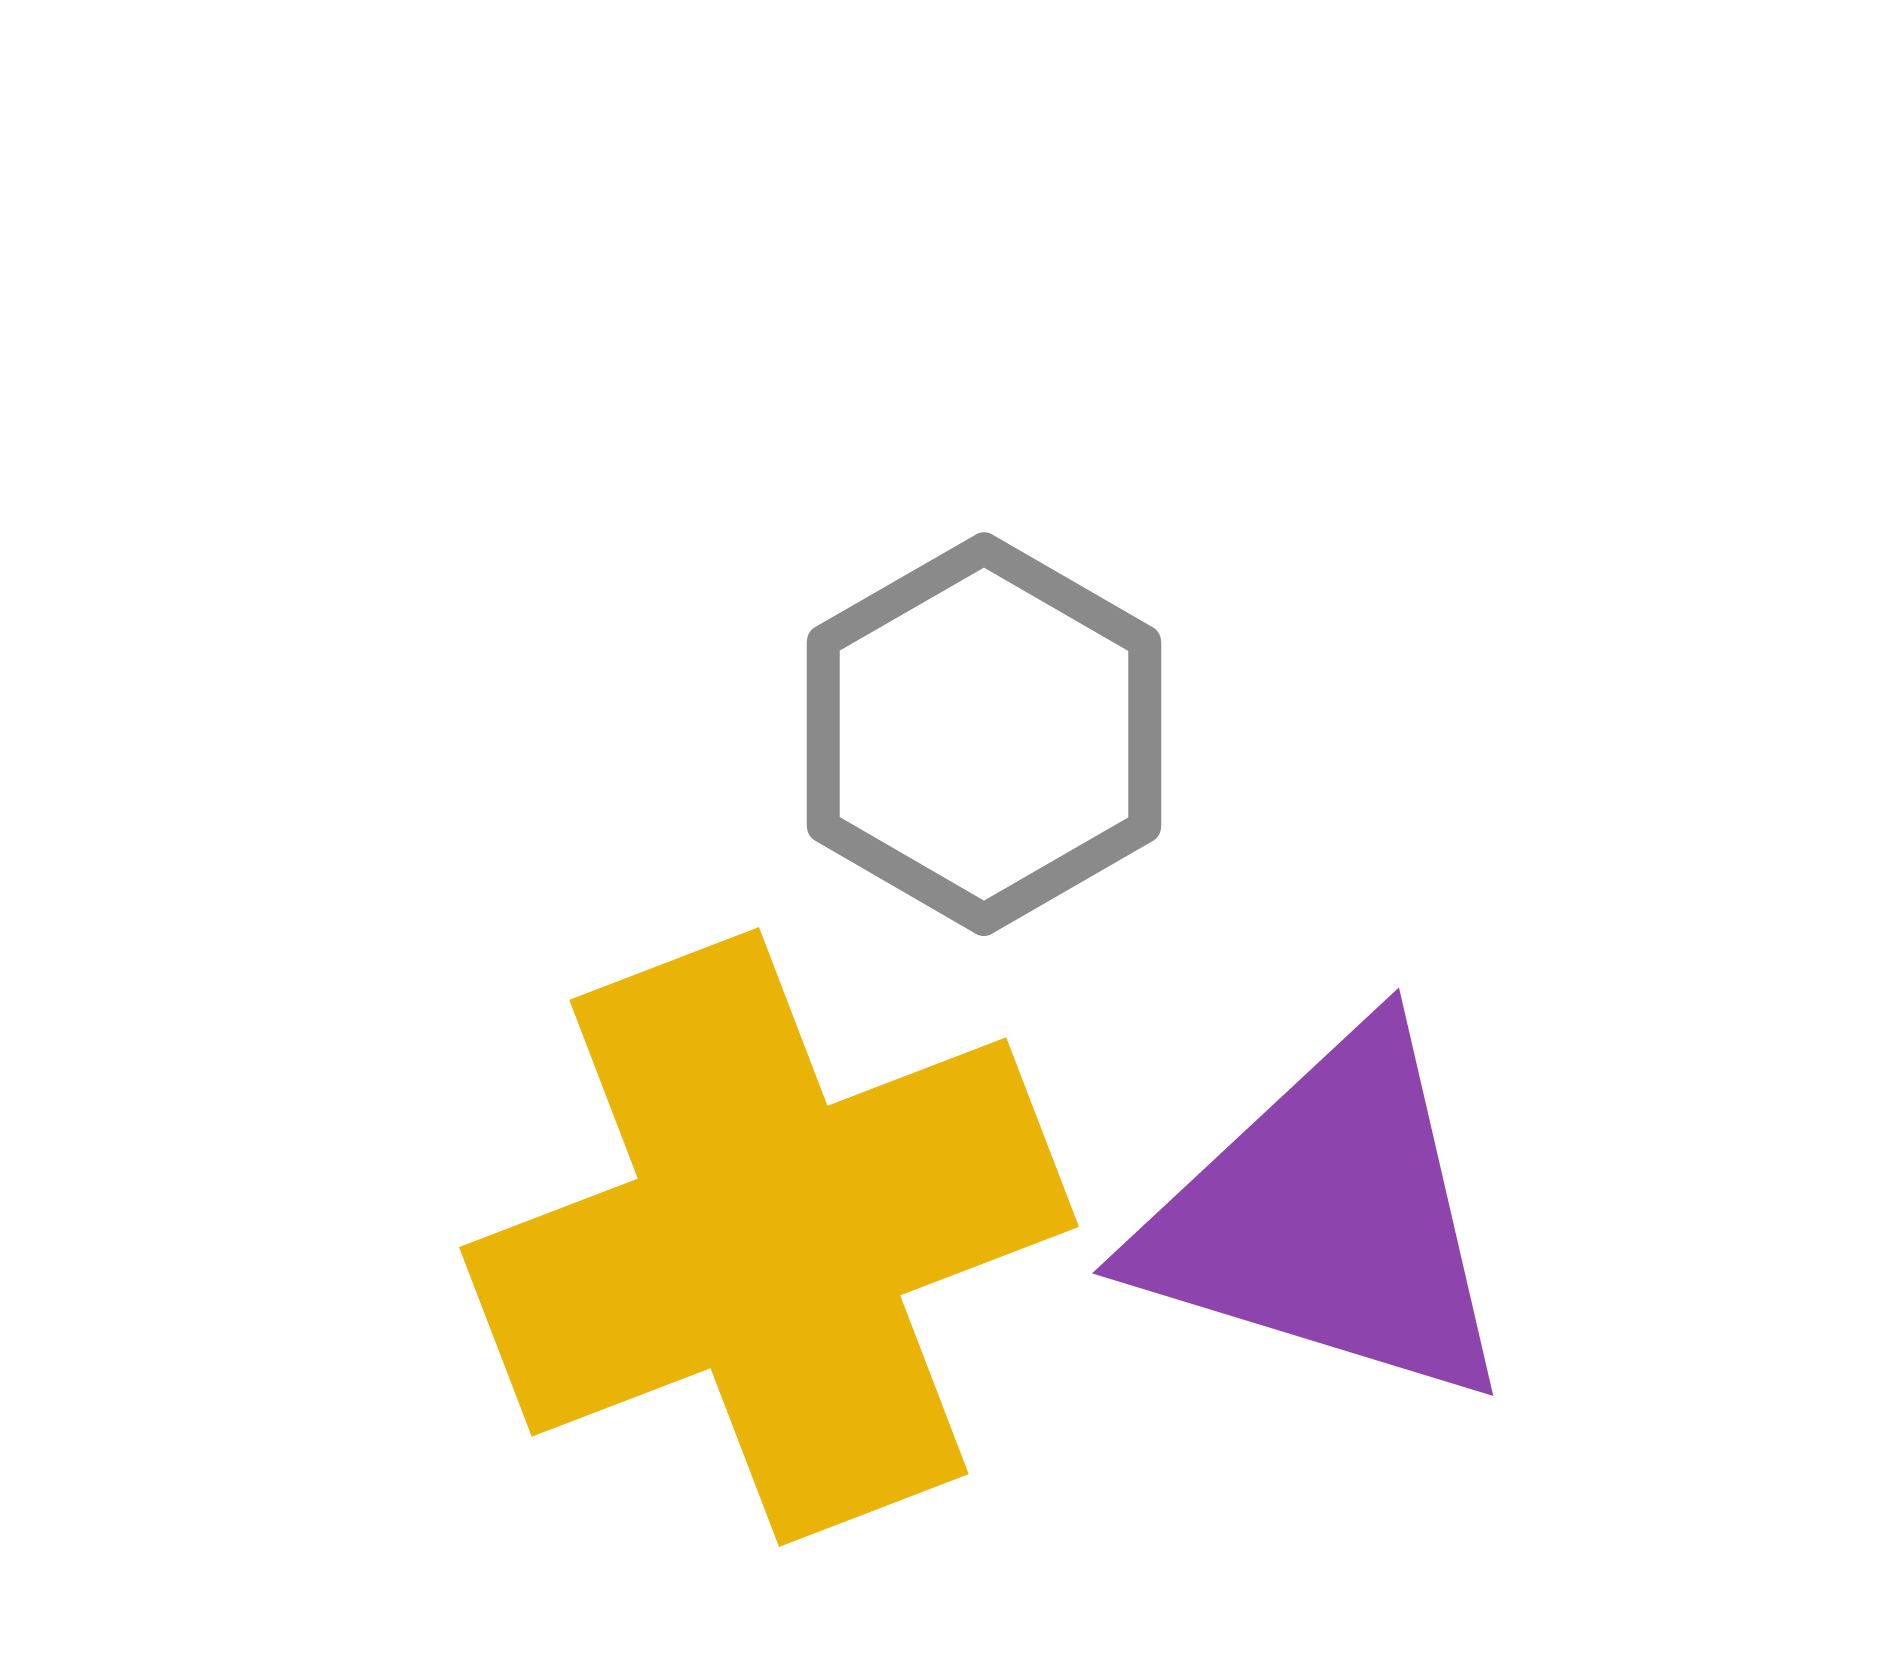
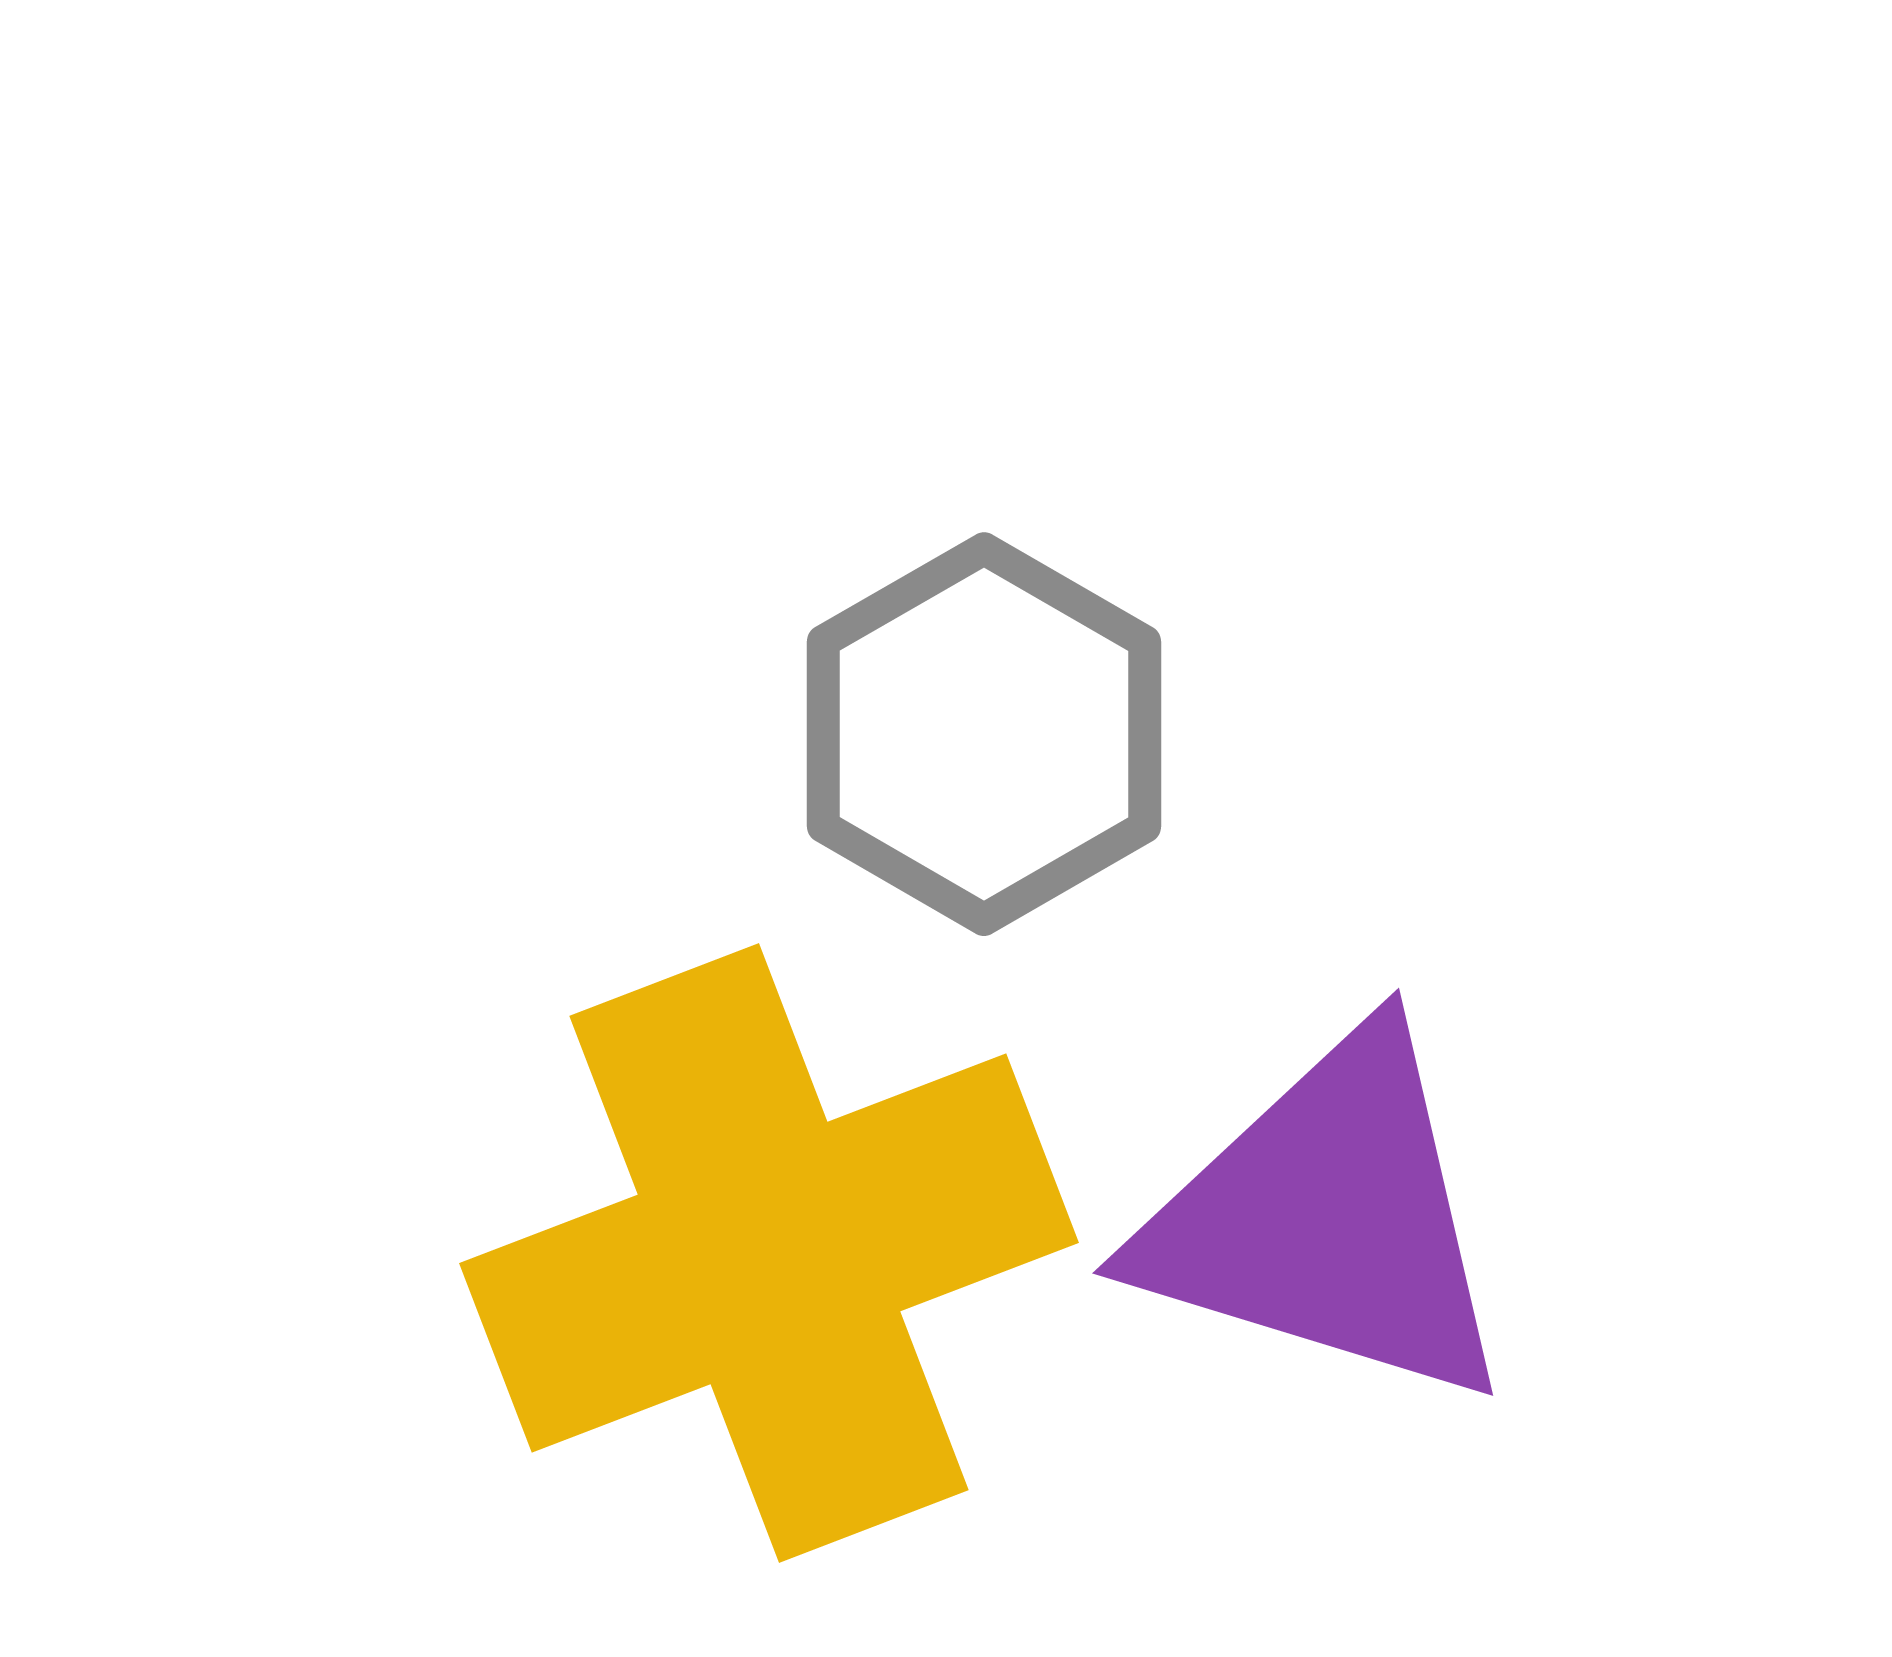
yellow cross: moved 16 px down
